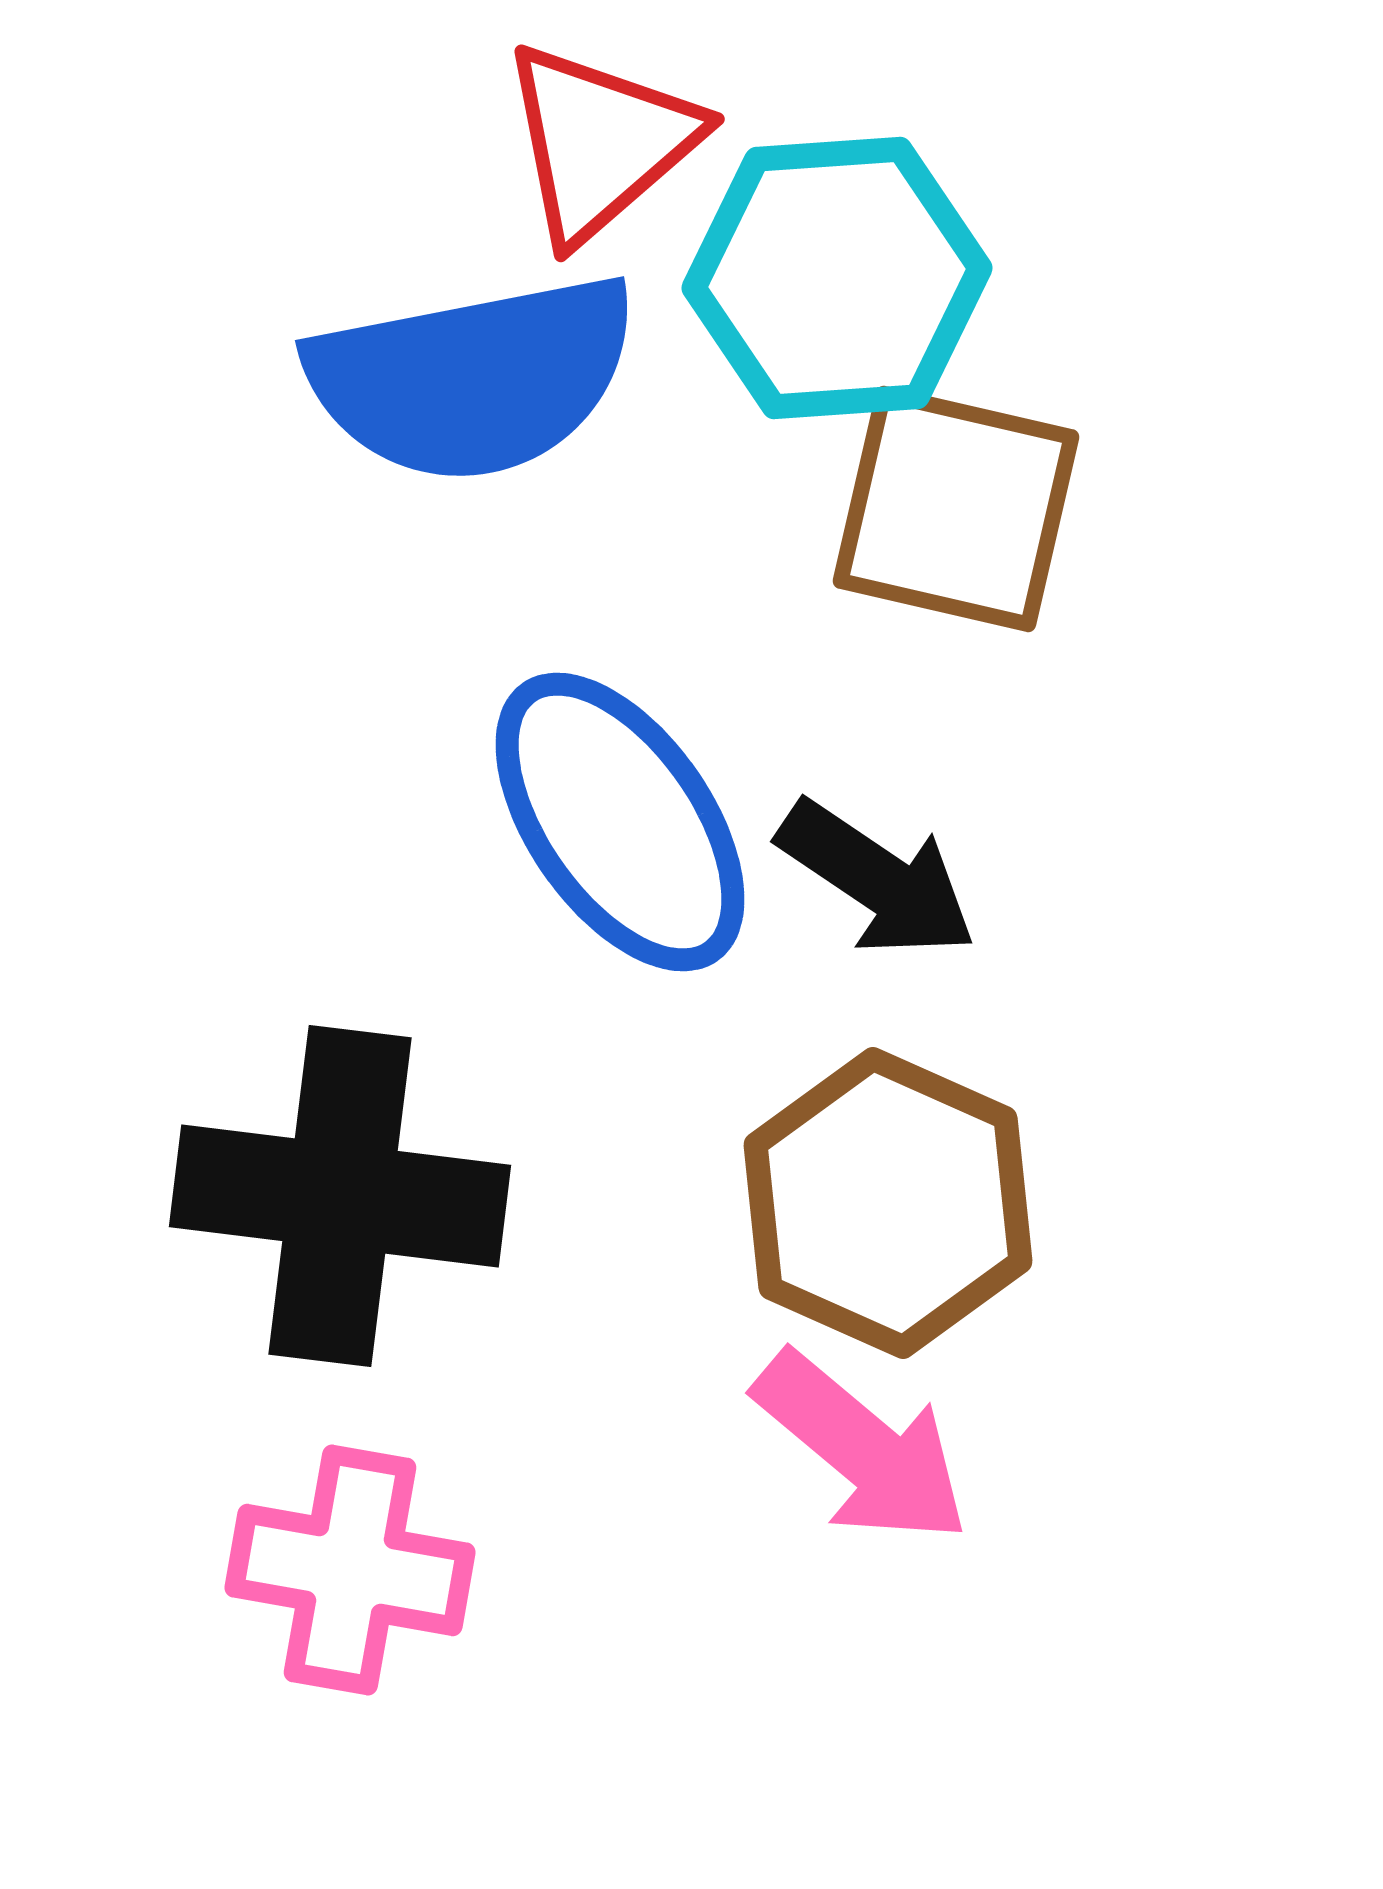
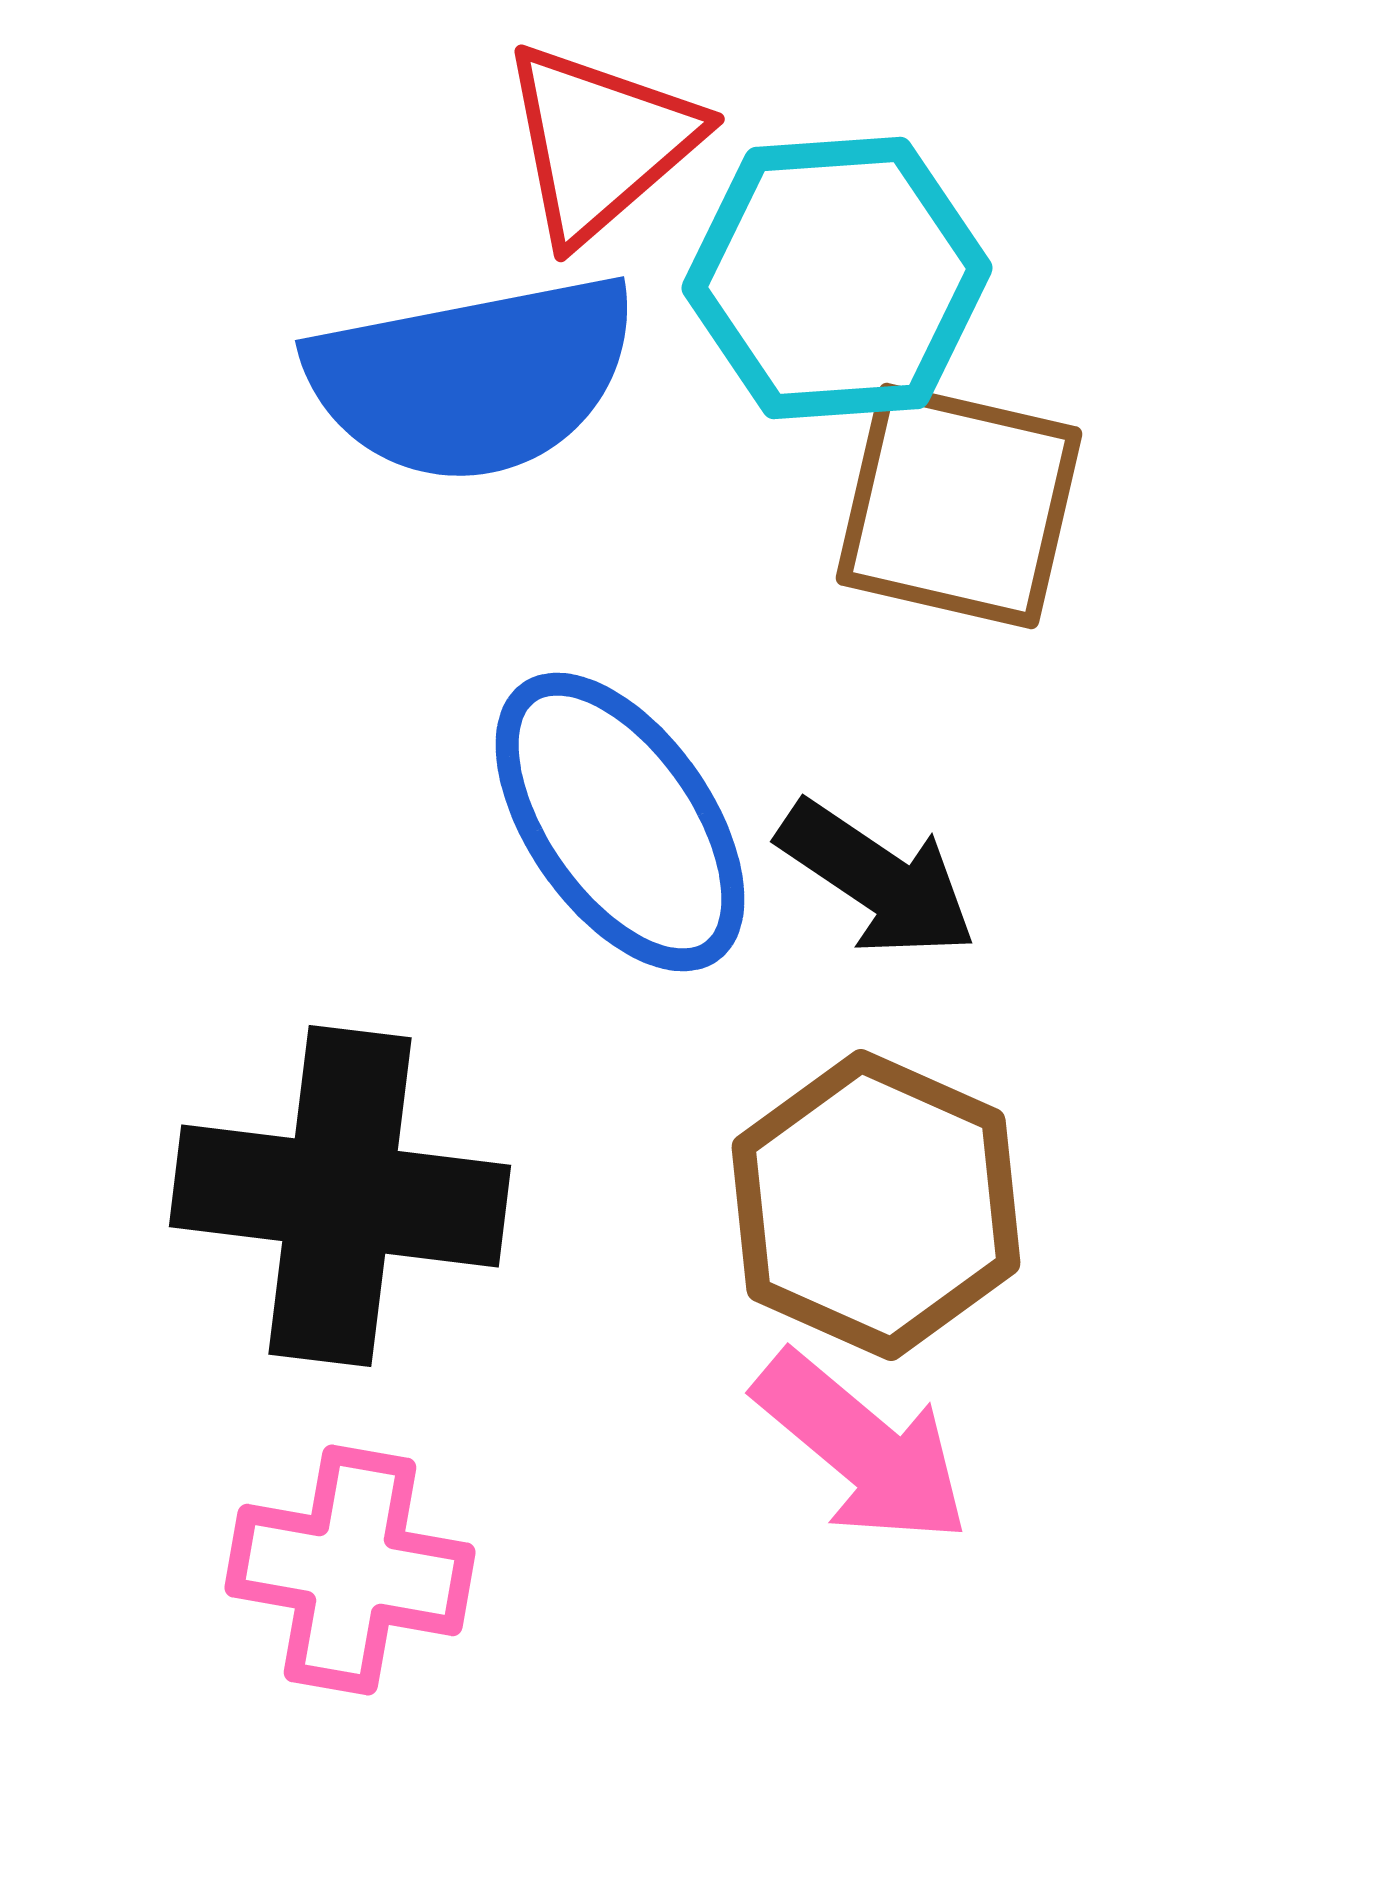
brown square: moved 3 px right, 3 px up
brown hexagon: moved 12 px left, 2 px down
